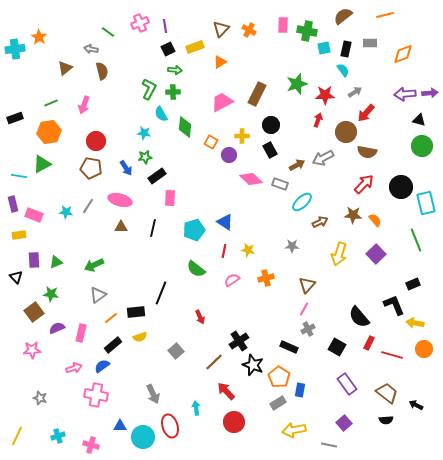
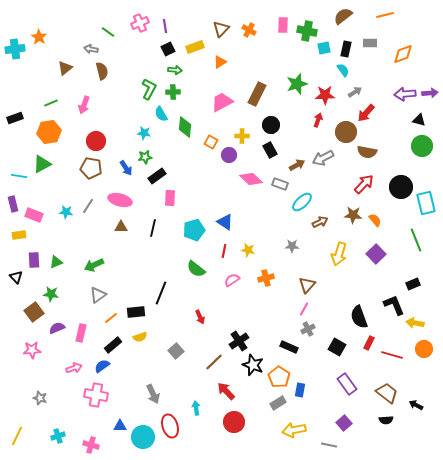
black semicircle at (359, 317): rotated 20 degrees clockwise
